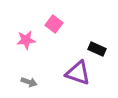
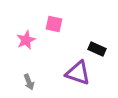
pink square: rotated 24 degrees counterclockwise
pink star: rotated 18 degrees counterclockwise
gray arrow: rotated 49 degrees clockwise
